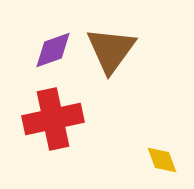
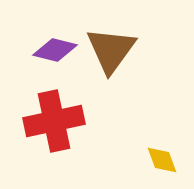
purple diamond: moved 2 px right; rotated 33 degrees clockwise
red cross: moved 1 px right, 2 px down
